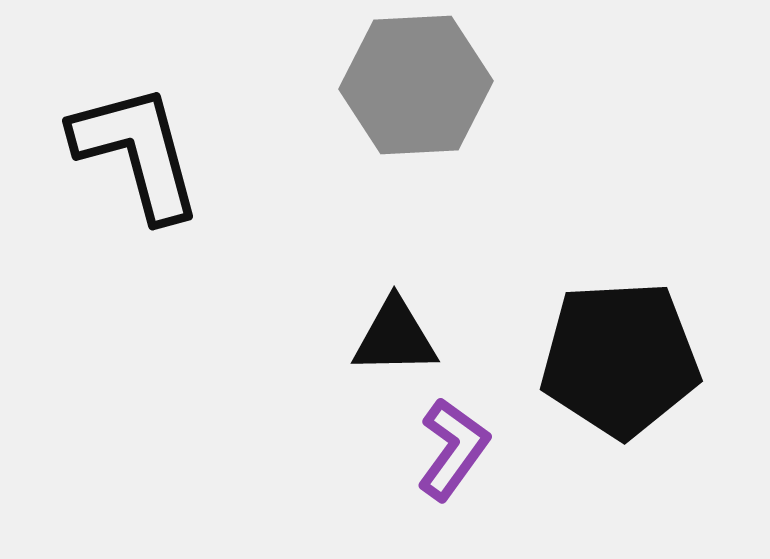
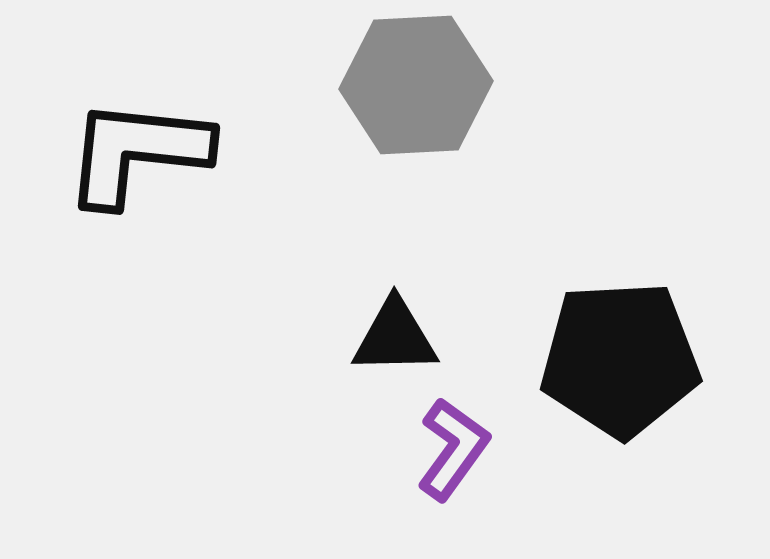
black L-shape: rotated 69 degrees counterclockwise
